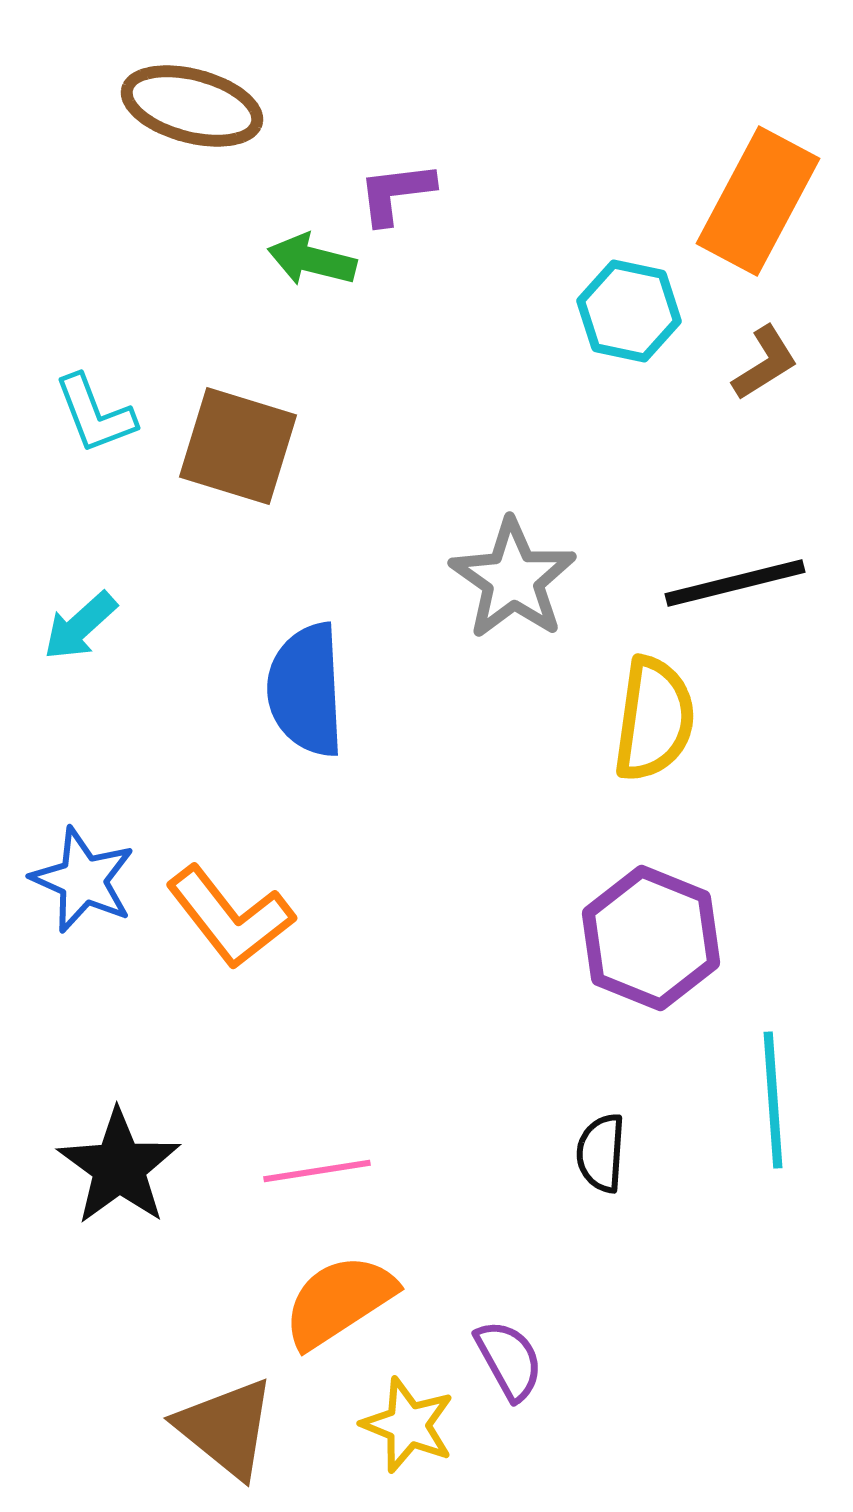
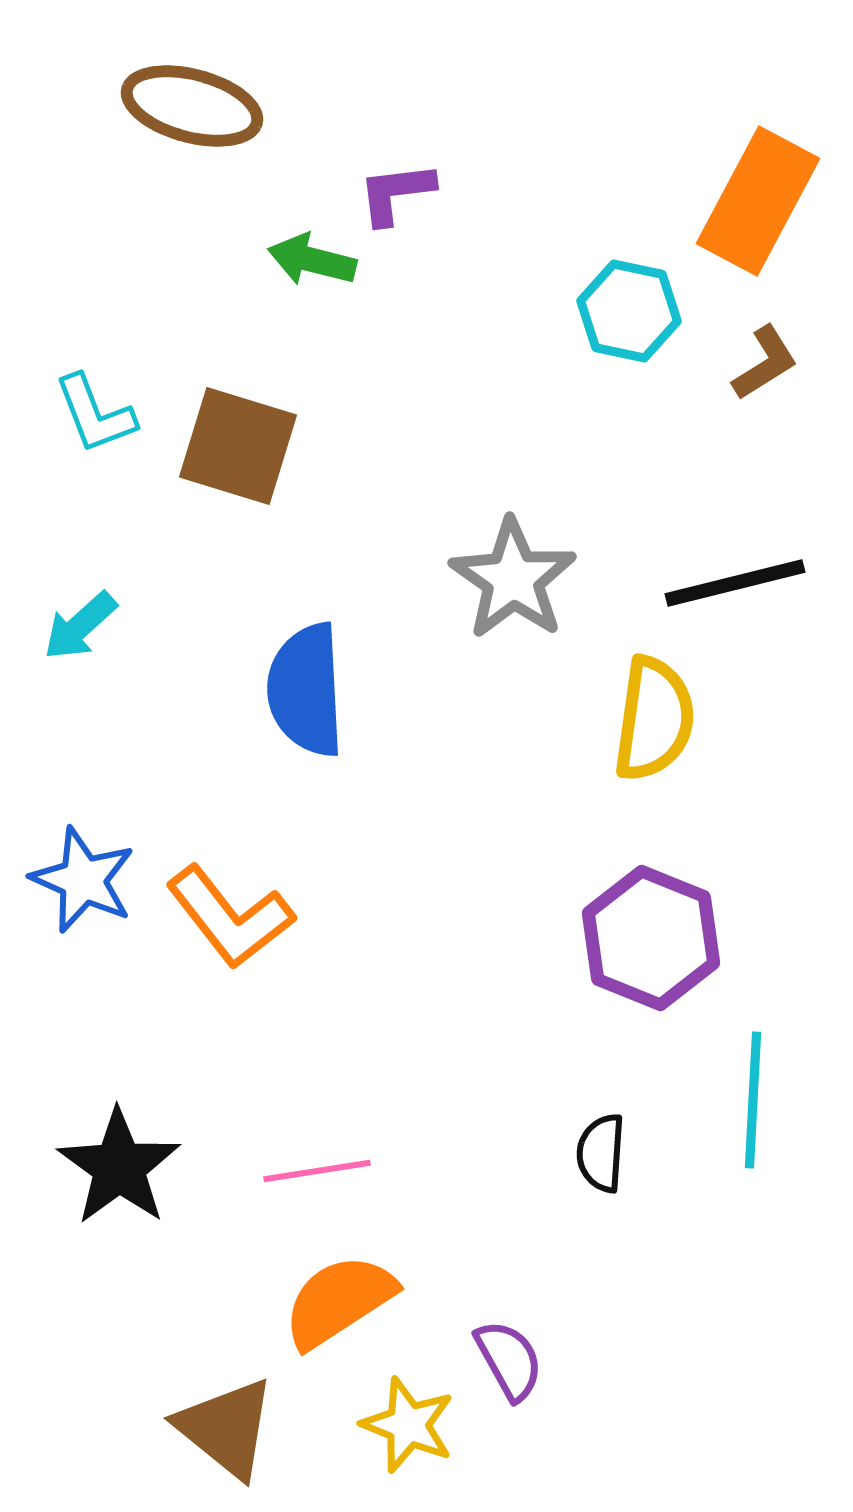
cyan line: moved 20 px left; rotated 7 degrees clockwise
